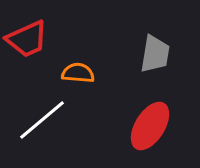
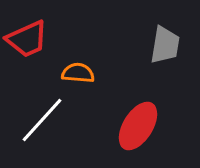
gray trapezoid: moved 10 px right, 9 px up
white line: rotated 8 degrees counterclockwise
red ellipse: moved 12 px left
